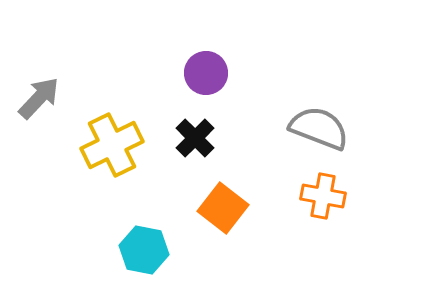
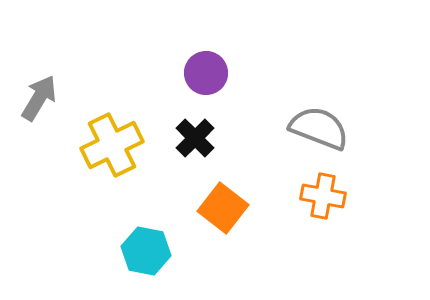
gray arrow: rotated 12 degrees counterclockwise
cyan hexagon: moved 2 px right, 1 px down
